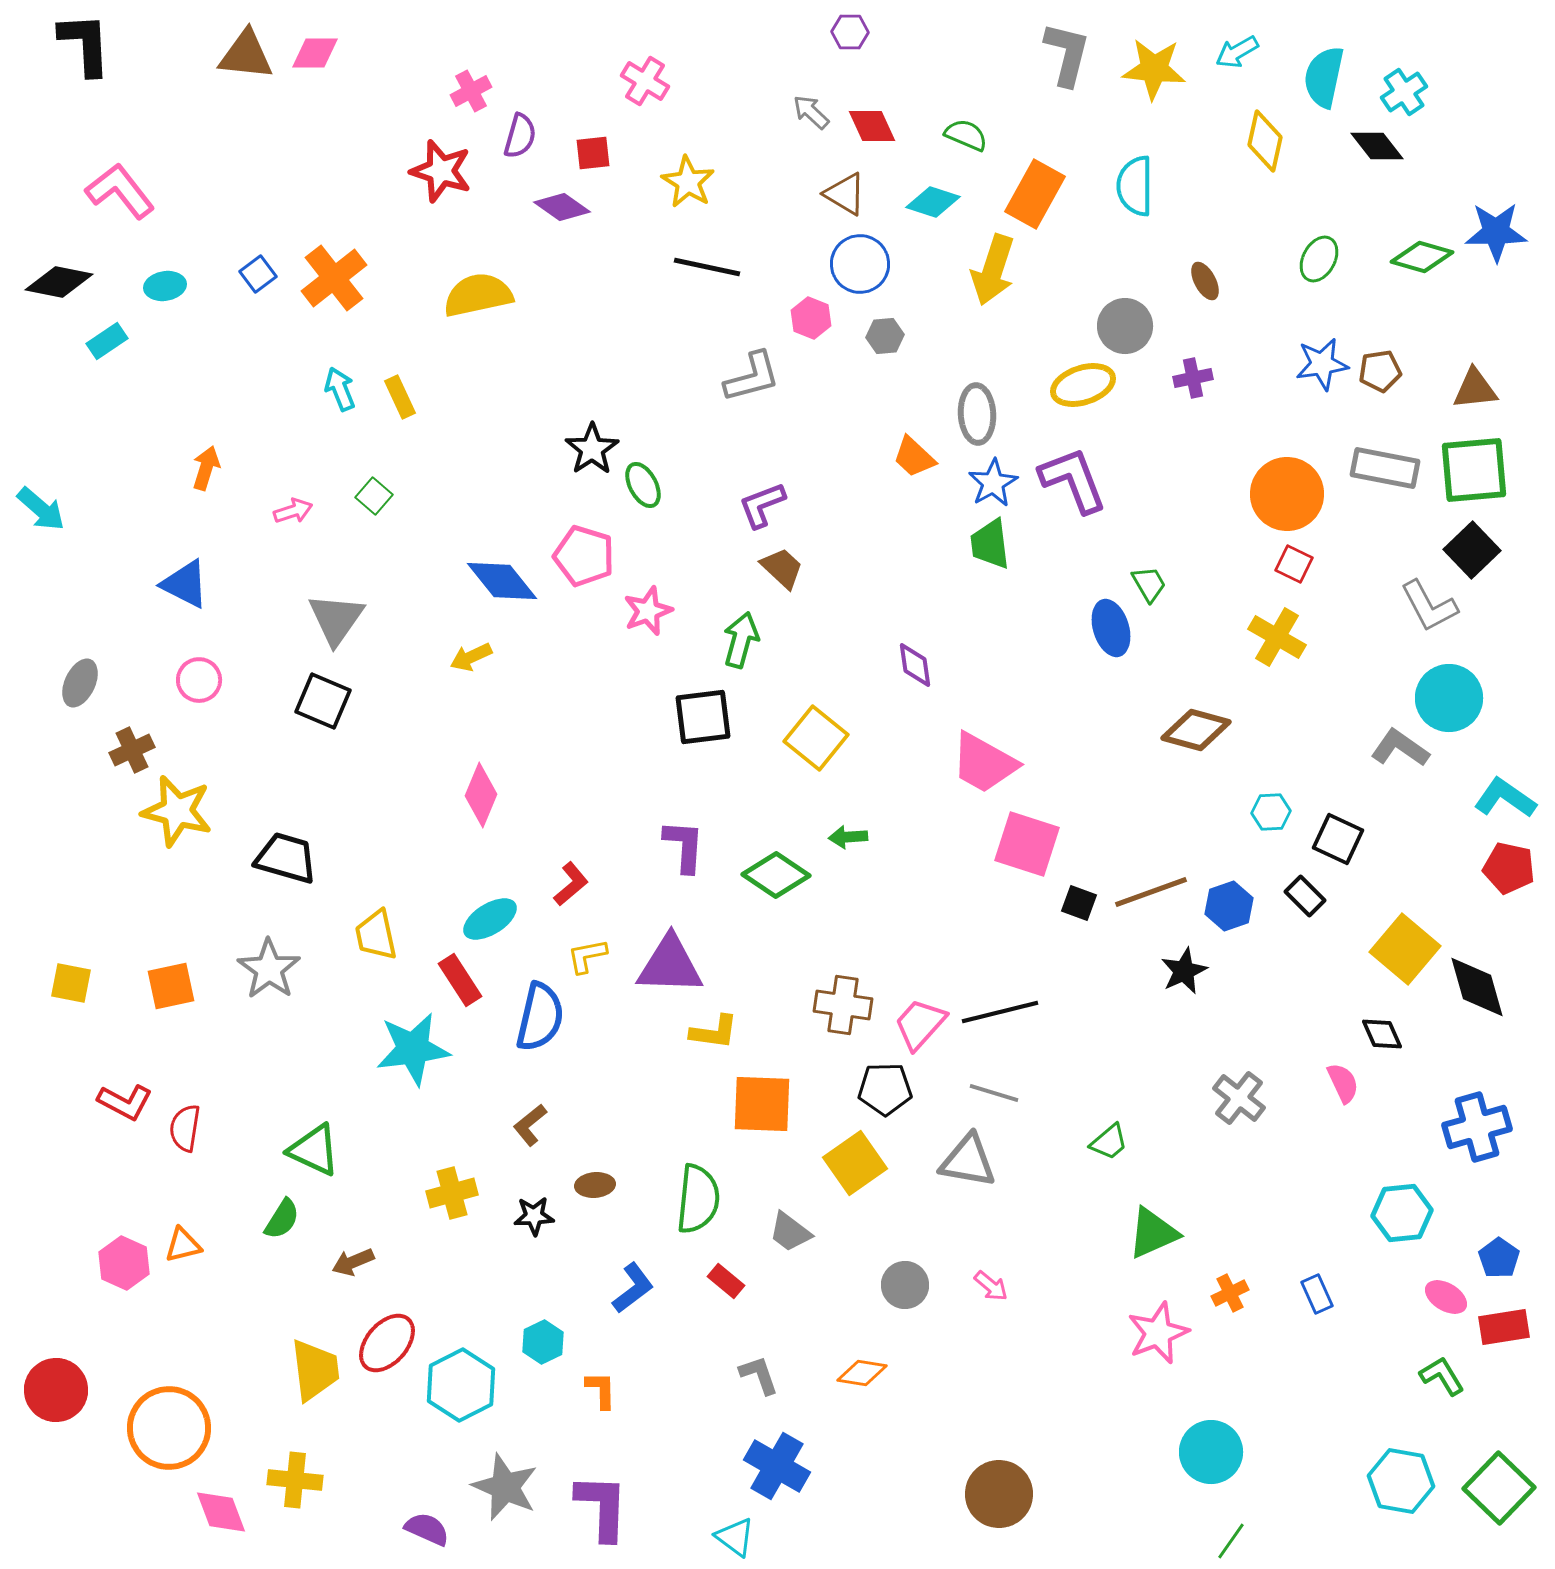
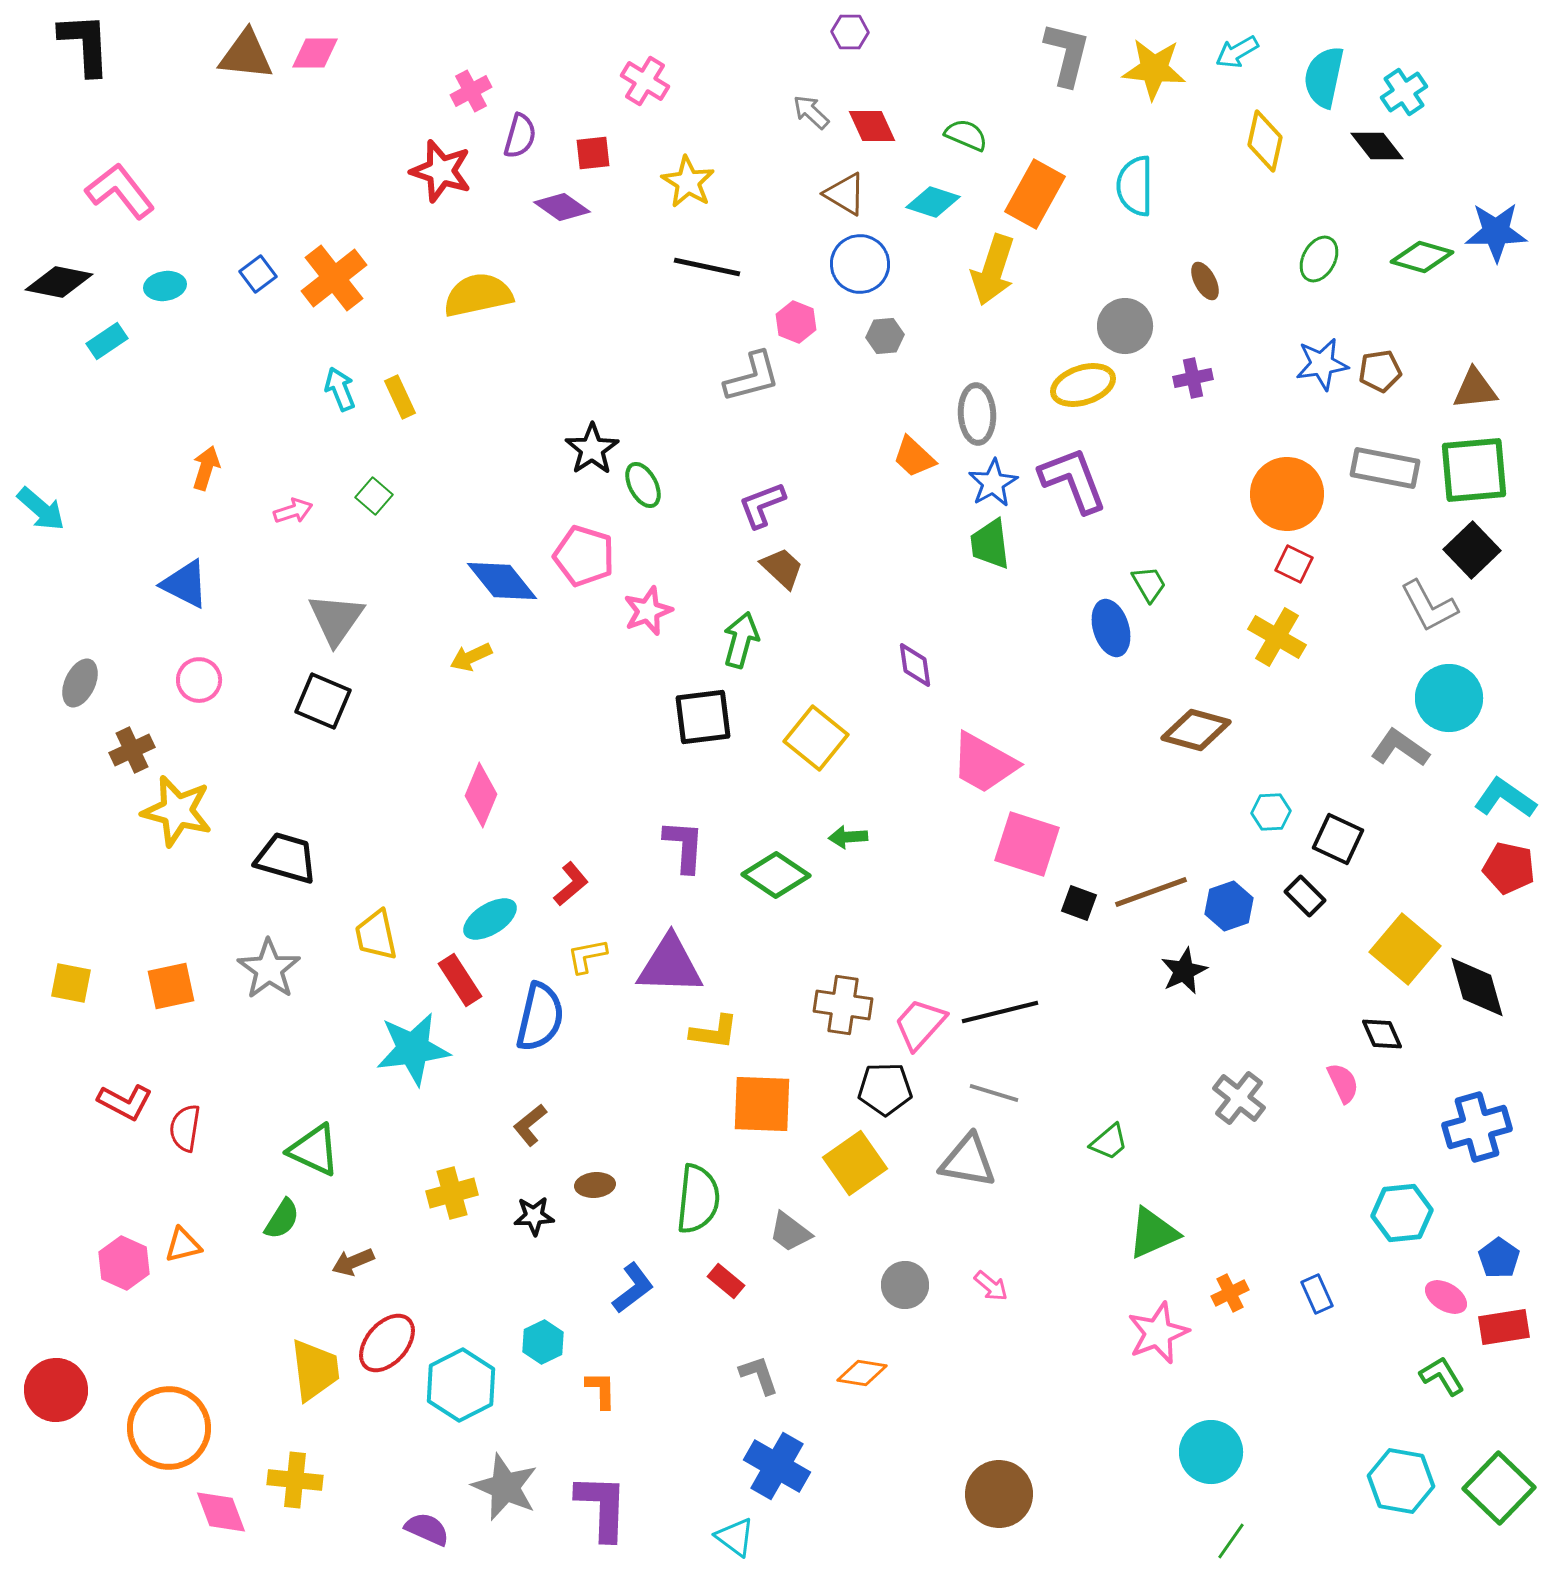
pink hexagon at (811, 318): moved 15 px left, 4 px down
